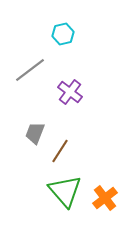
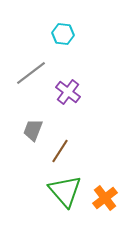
cyan hexagon: rotated 20 degrees clockwise
gray line: moved 1 px right, 3 px down
purple cross: moved 2 px left
gray trapezoid: moved 2 px left, 3 px up
